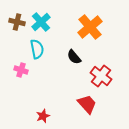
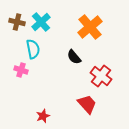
cyan semicircle: moved 4 px left
